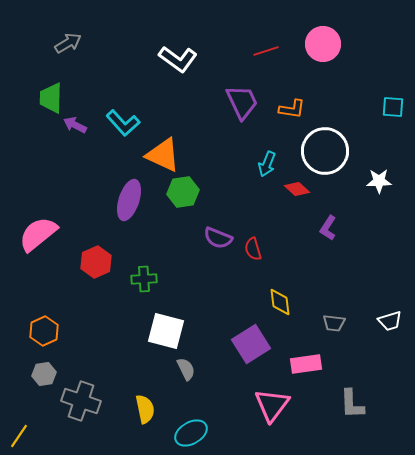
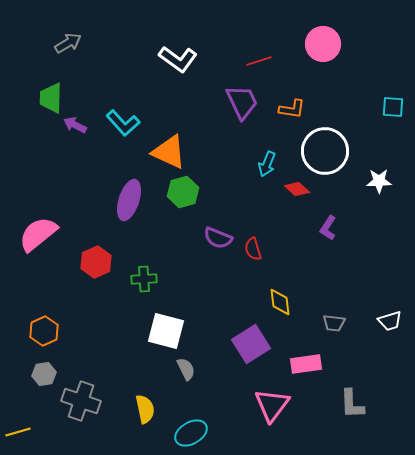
red line: moved 7 px left, 10 px down
orange triangle: moved 6 px right, 3 px up
green hexagon: rotated 8 degrees counterclockwise
yellow line: moved 1 px left, 4 px up; rotated 40 degrees clockwise
